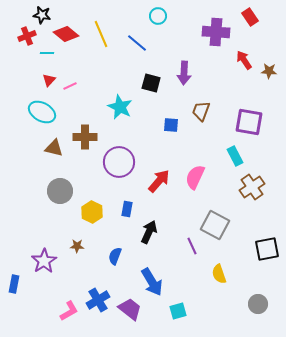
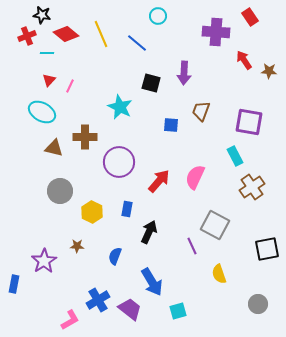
pink line at (70, 86): rotated 40 degrees counterclockwise
pink L-shape at (69, 311): moved 1 px right, 9 px down
